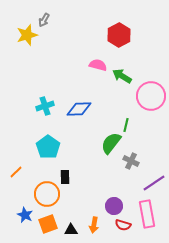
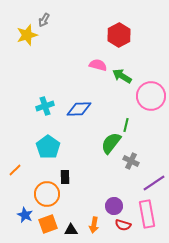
orange line: moved 1 px left, 2 px up
